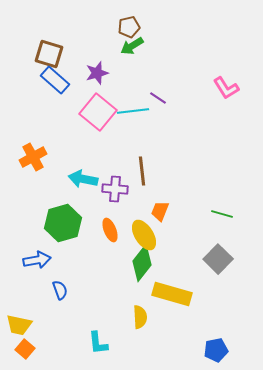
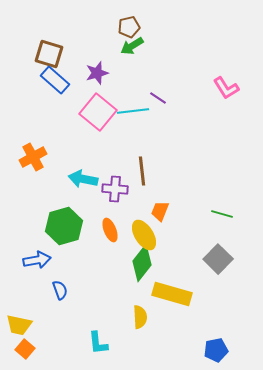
green hexagon: moved 1 px right, 3 px down
